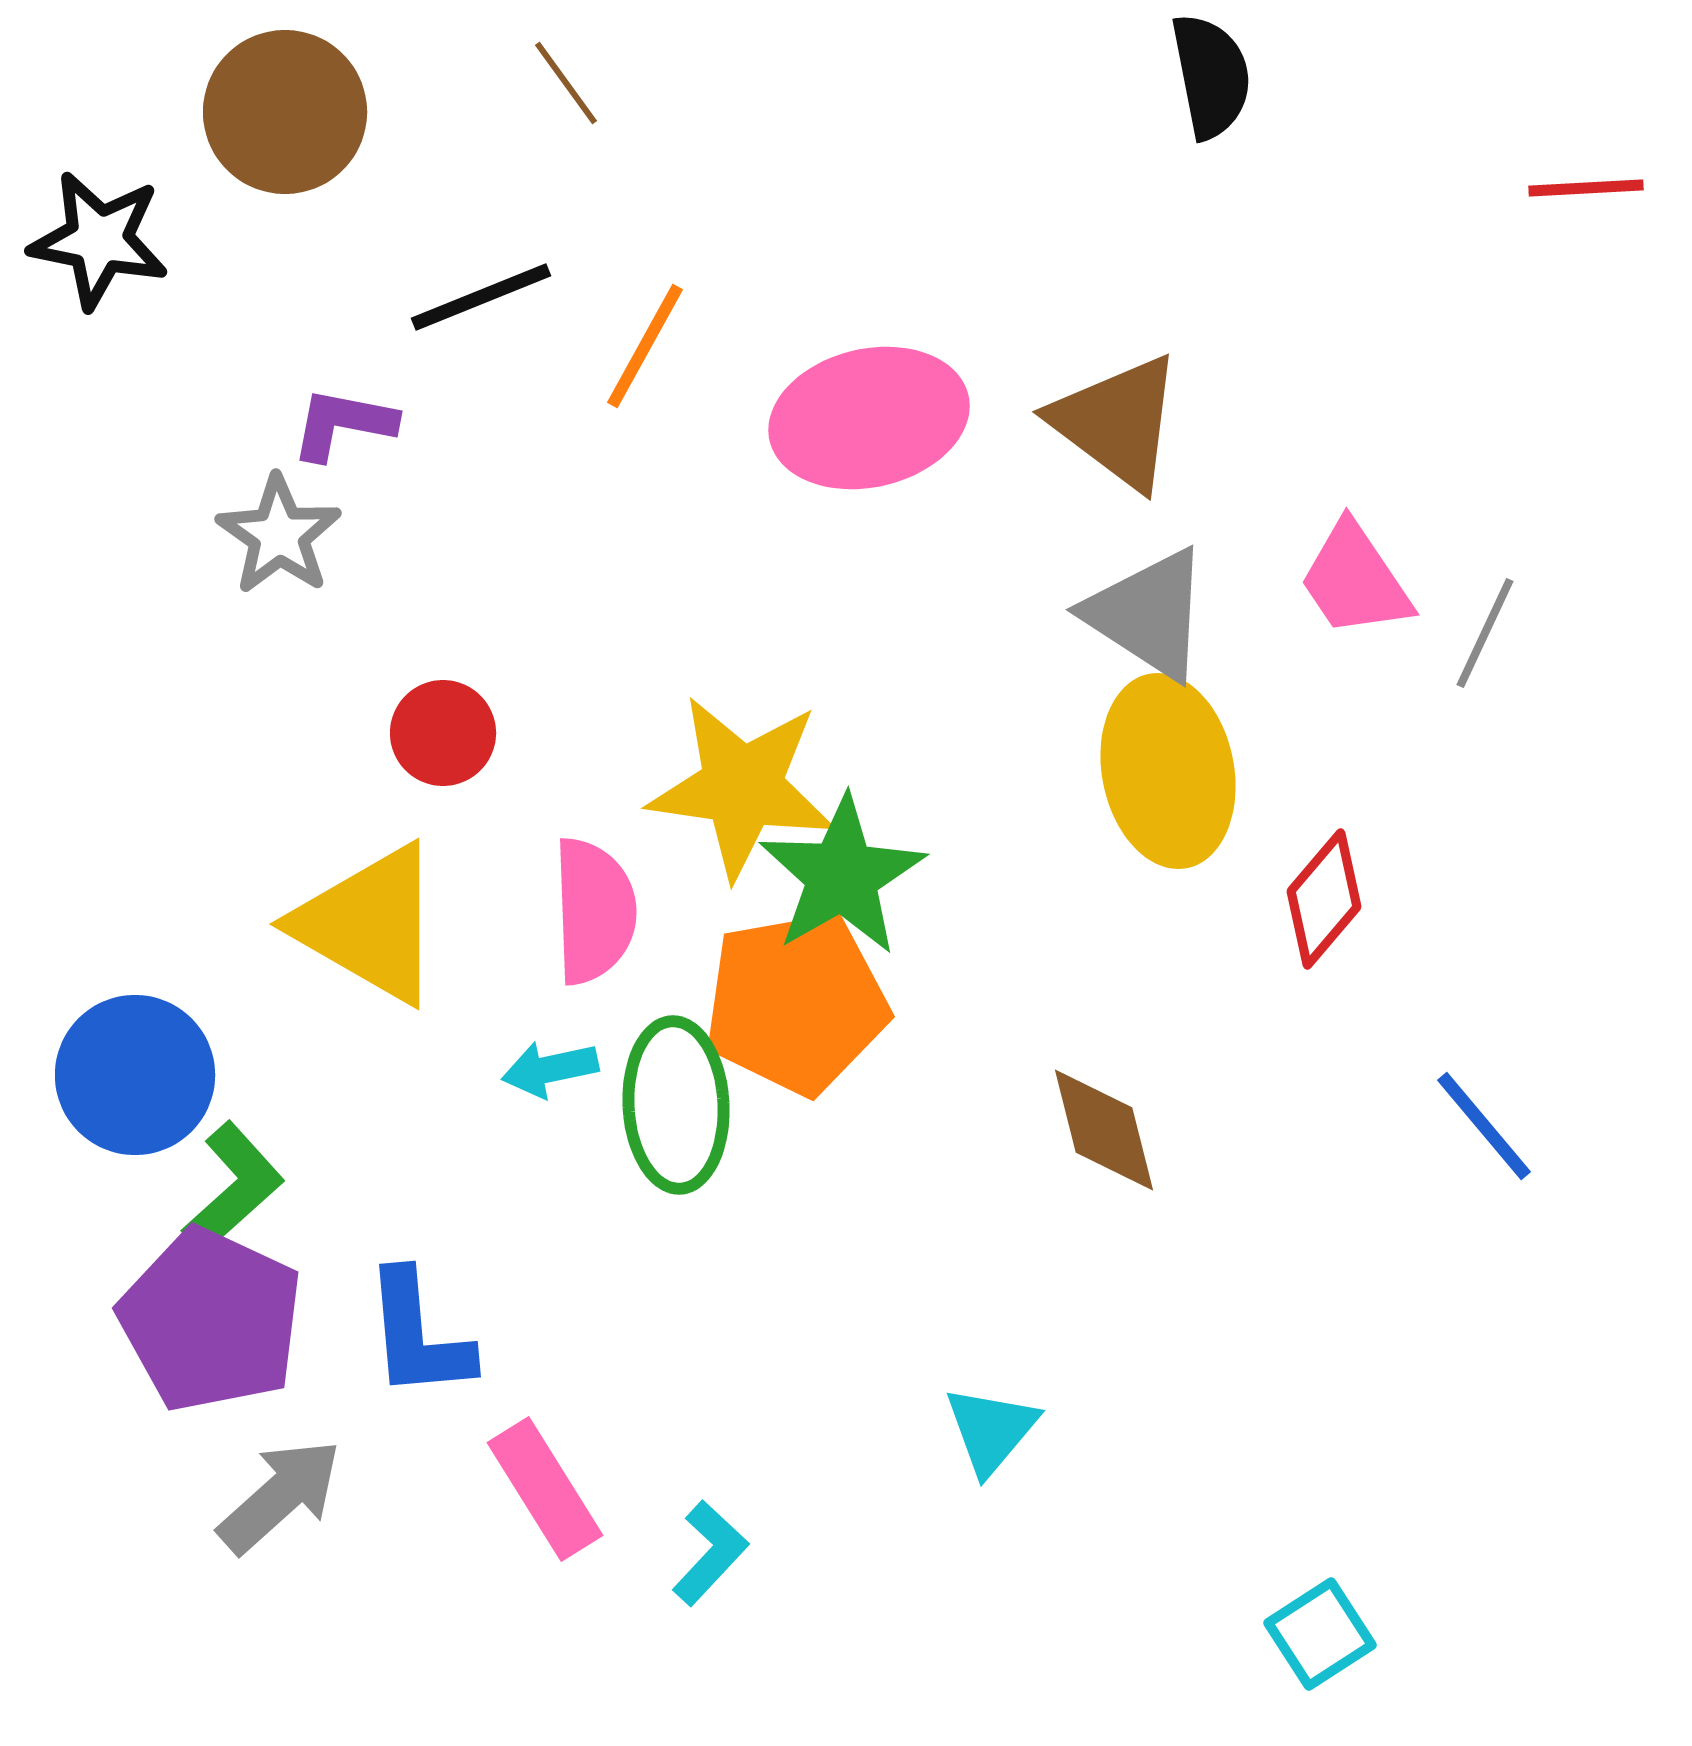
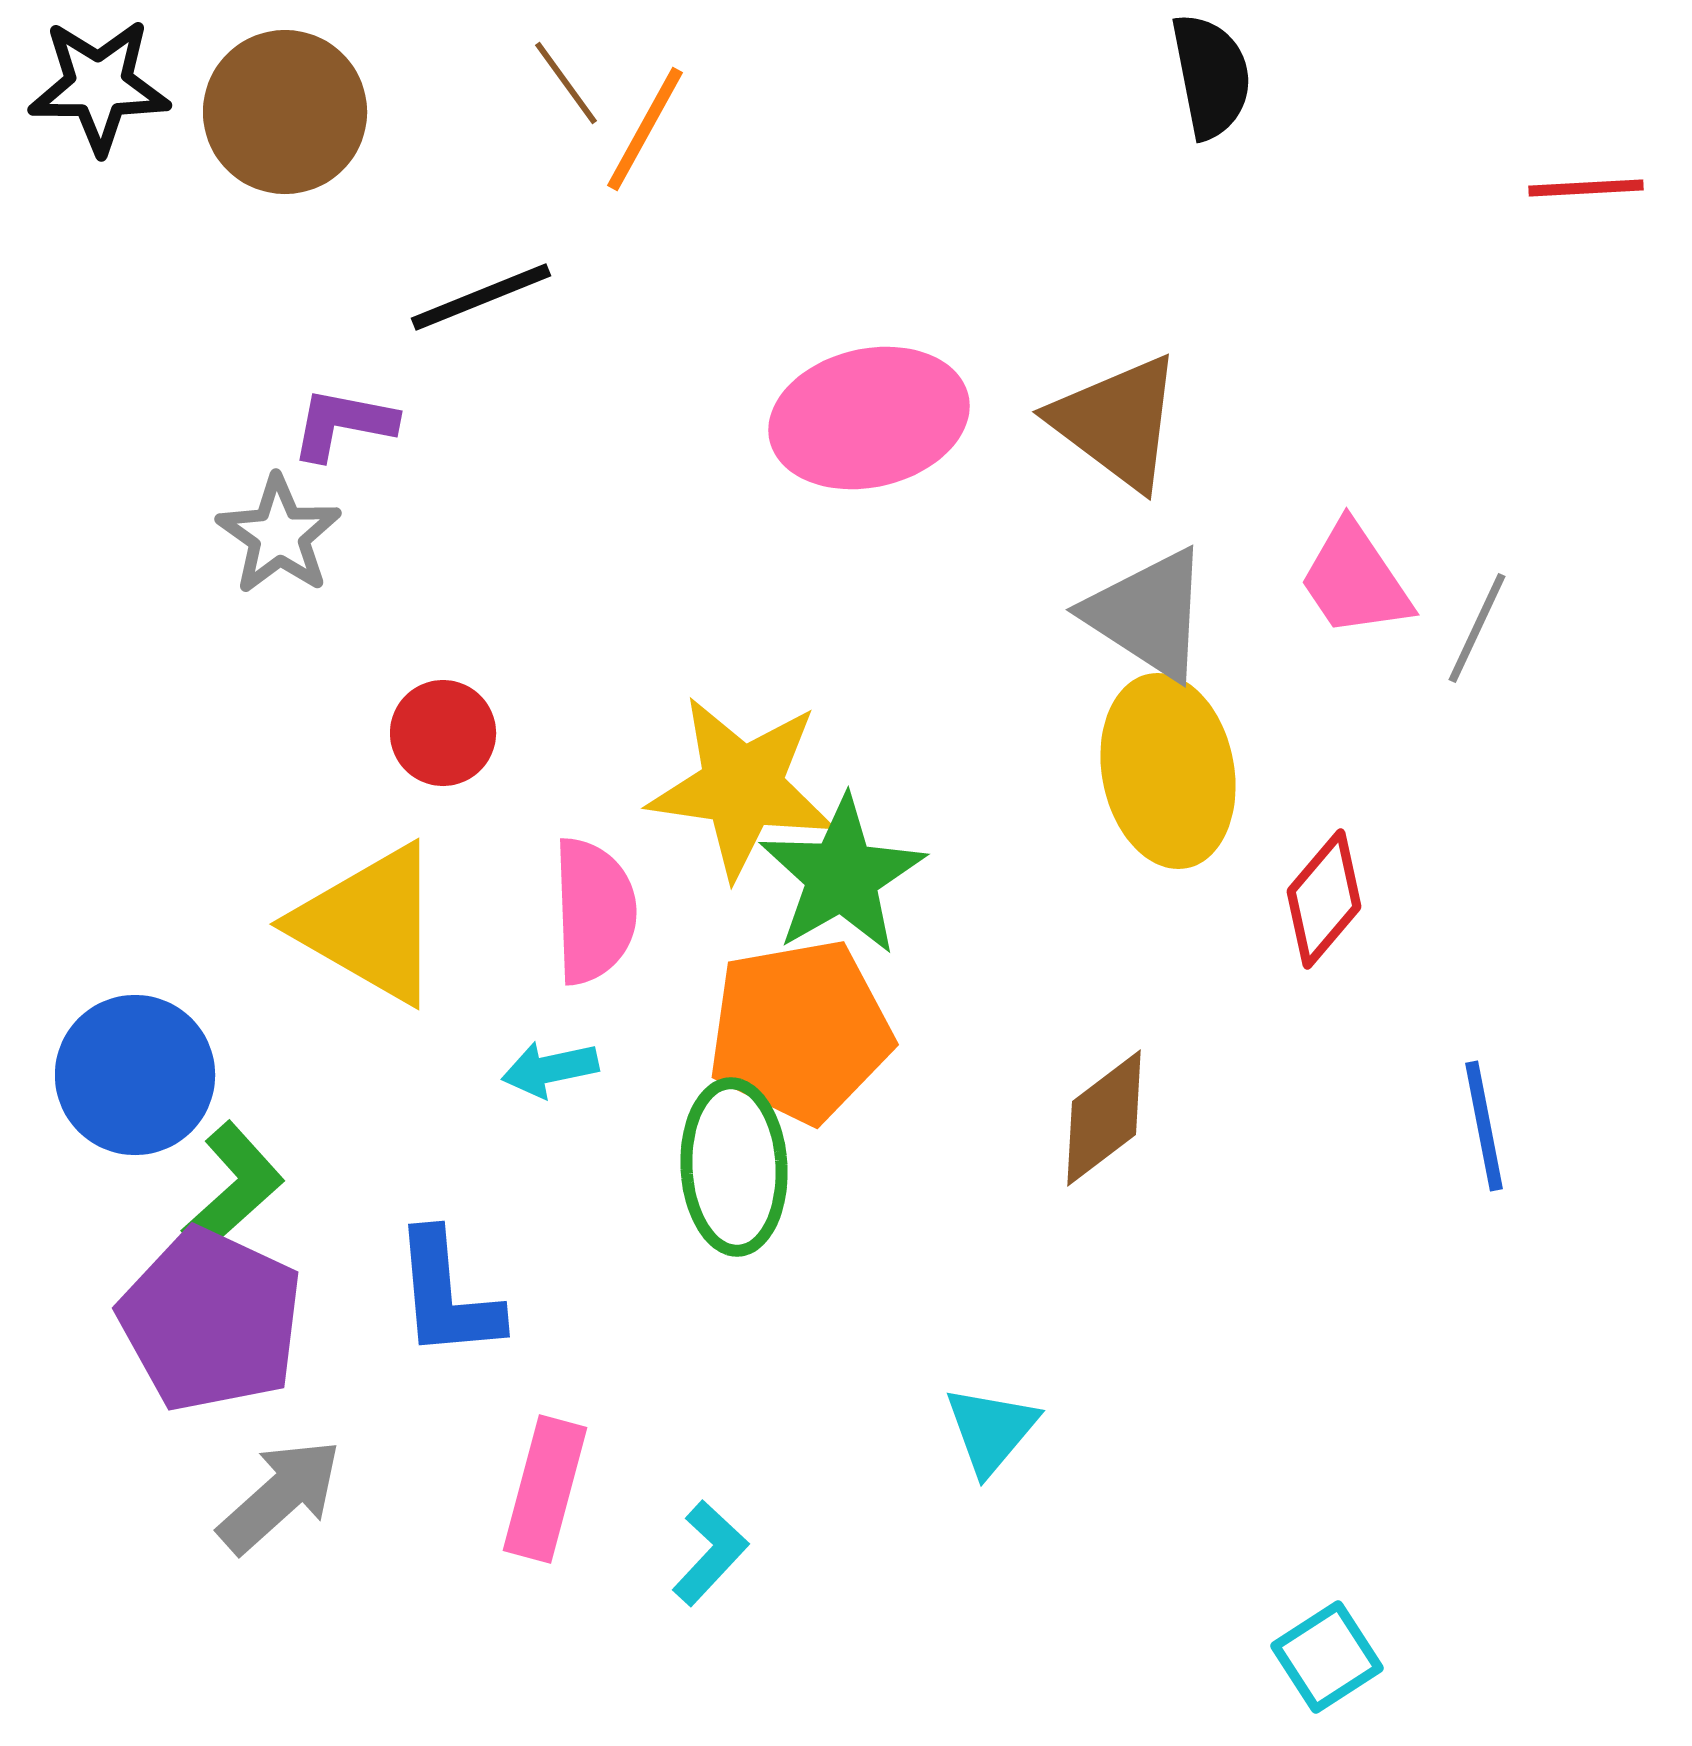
black star: moved 154 px up; rotated 11 degrees counterclockwise
orange line: moved 217 px up
gray line: moved 8 px left, 5 px up
orange pentagon: moved 4 px right, 28 px down
green ellipse: moved 58 px right, 62 px down
blue line: rotated 29 degrees clockwise
brown diamond: moved 12 px up; rotated 67 degrees clockwise
blue L-shape: moved 29 px right, 40 px up
pink rectangle: rotated 47 degrees clockwise
cyan square: moved 7 px right, 23 px down
